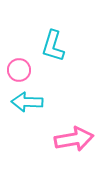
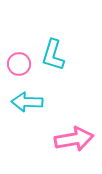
cyan L-shape: moved 9 px down
pink circle: moved 6 px up
